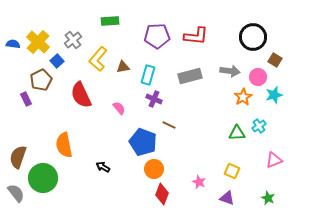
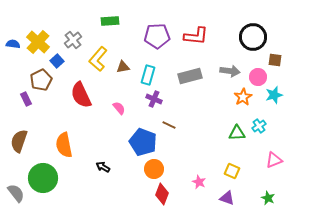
brown square: rotated 24 degrees counterclockwise
brown semicircle: moved 1 px right, 16 px up
